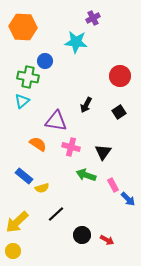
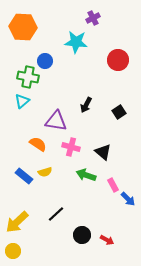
red circle: moved 2 px left, 16 px up
black triangle: rotated 24 degrees counterclockwise
yellow semicircle: moved 3 px right, 16 px up
